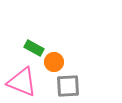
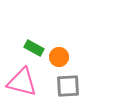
orange circle: moved 5 px right, 5 px up
pink triangle: rotated 8 degrees counterclockwise
